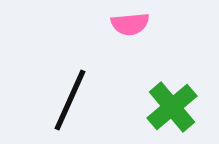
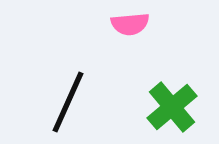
black line: moved 2 px left, 2 px down
